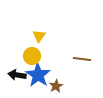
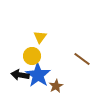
yellow triangle: moved 1 px right, 1 px down
brown line: rotated 30 degrees clockwise
black arrow: moved 3 px right
